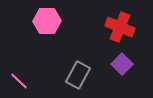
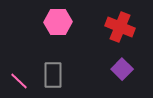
pink hexagon: moved 11 px right, 1 px down
purple square: moved 5 px down
gray rectangle: moved 25 px left; rotated 28 degrees counterclockwise
